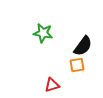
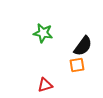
red triangle: moved 7 px left
